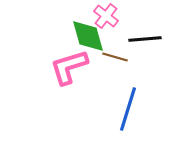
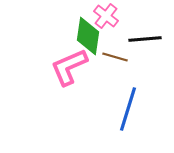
green diamond: rotated 24 degrees clockwise
pink L-shape: rotated 6 degrees counterclockwise
